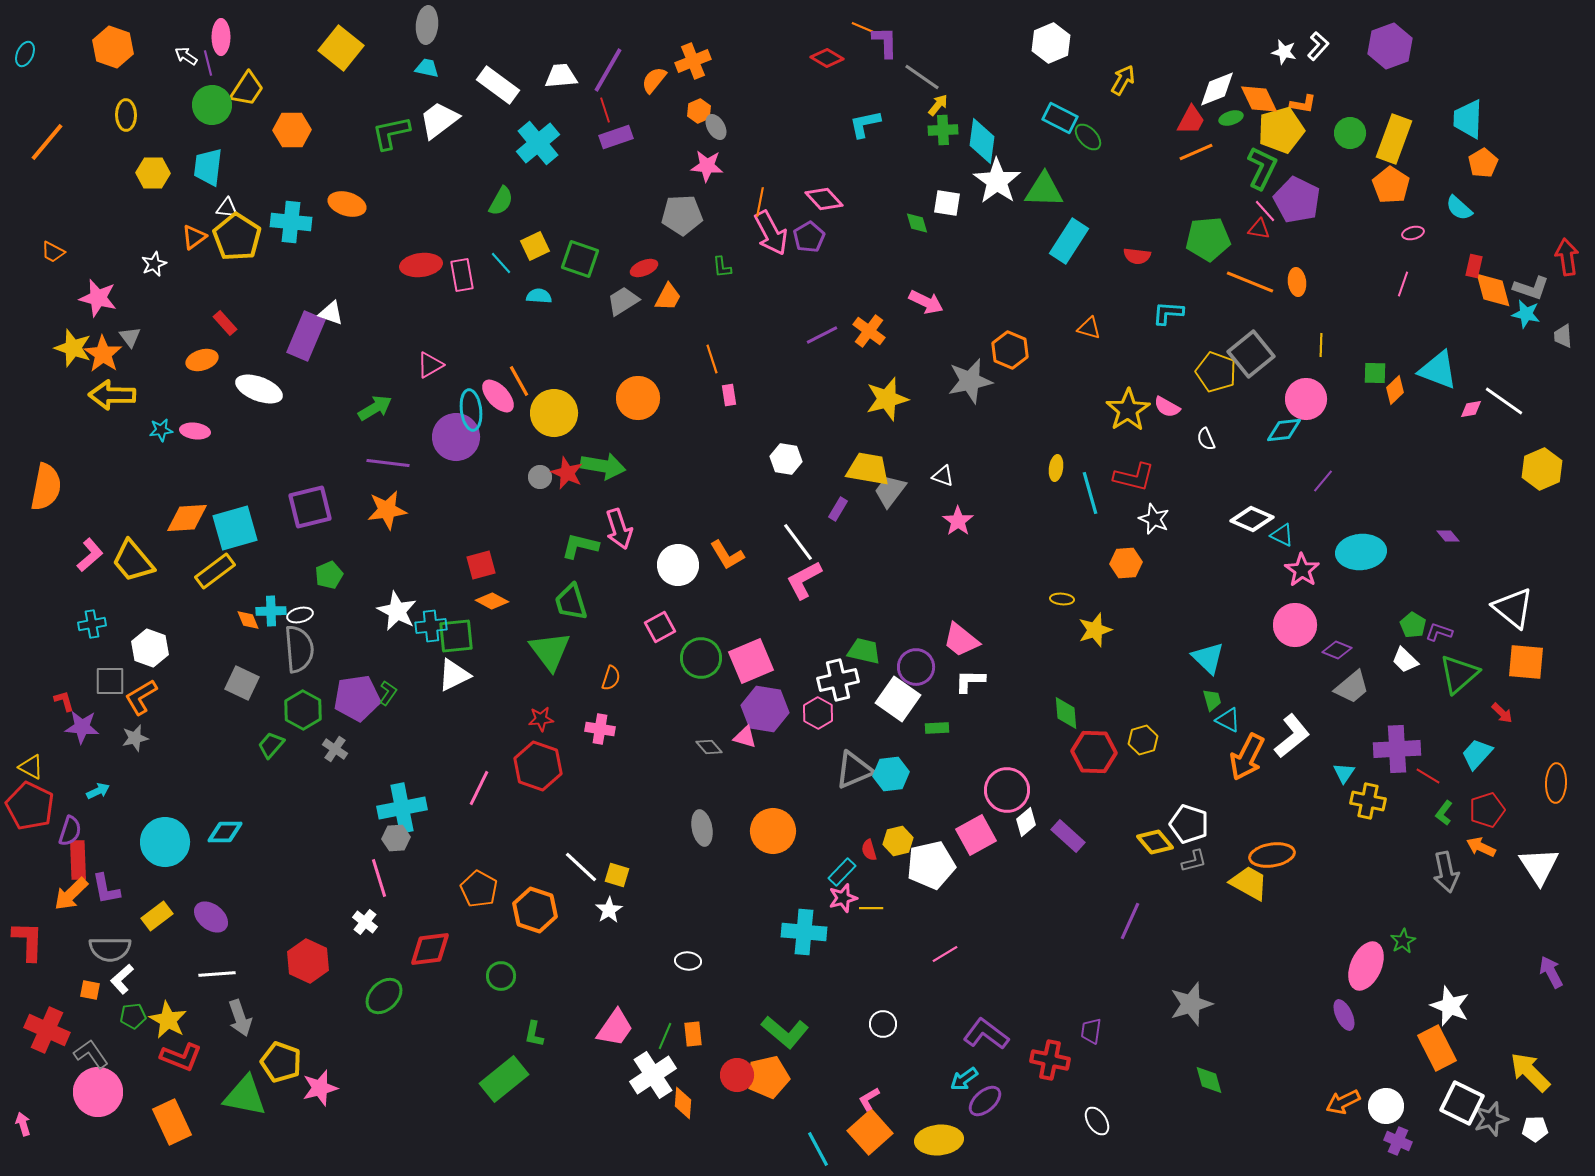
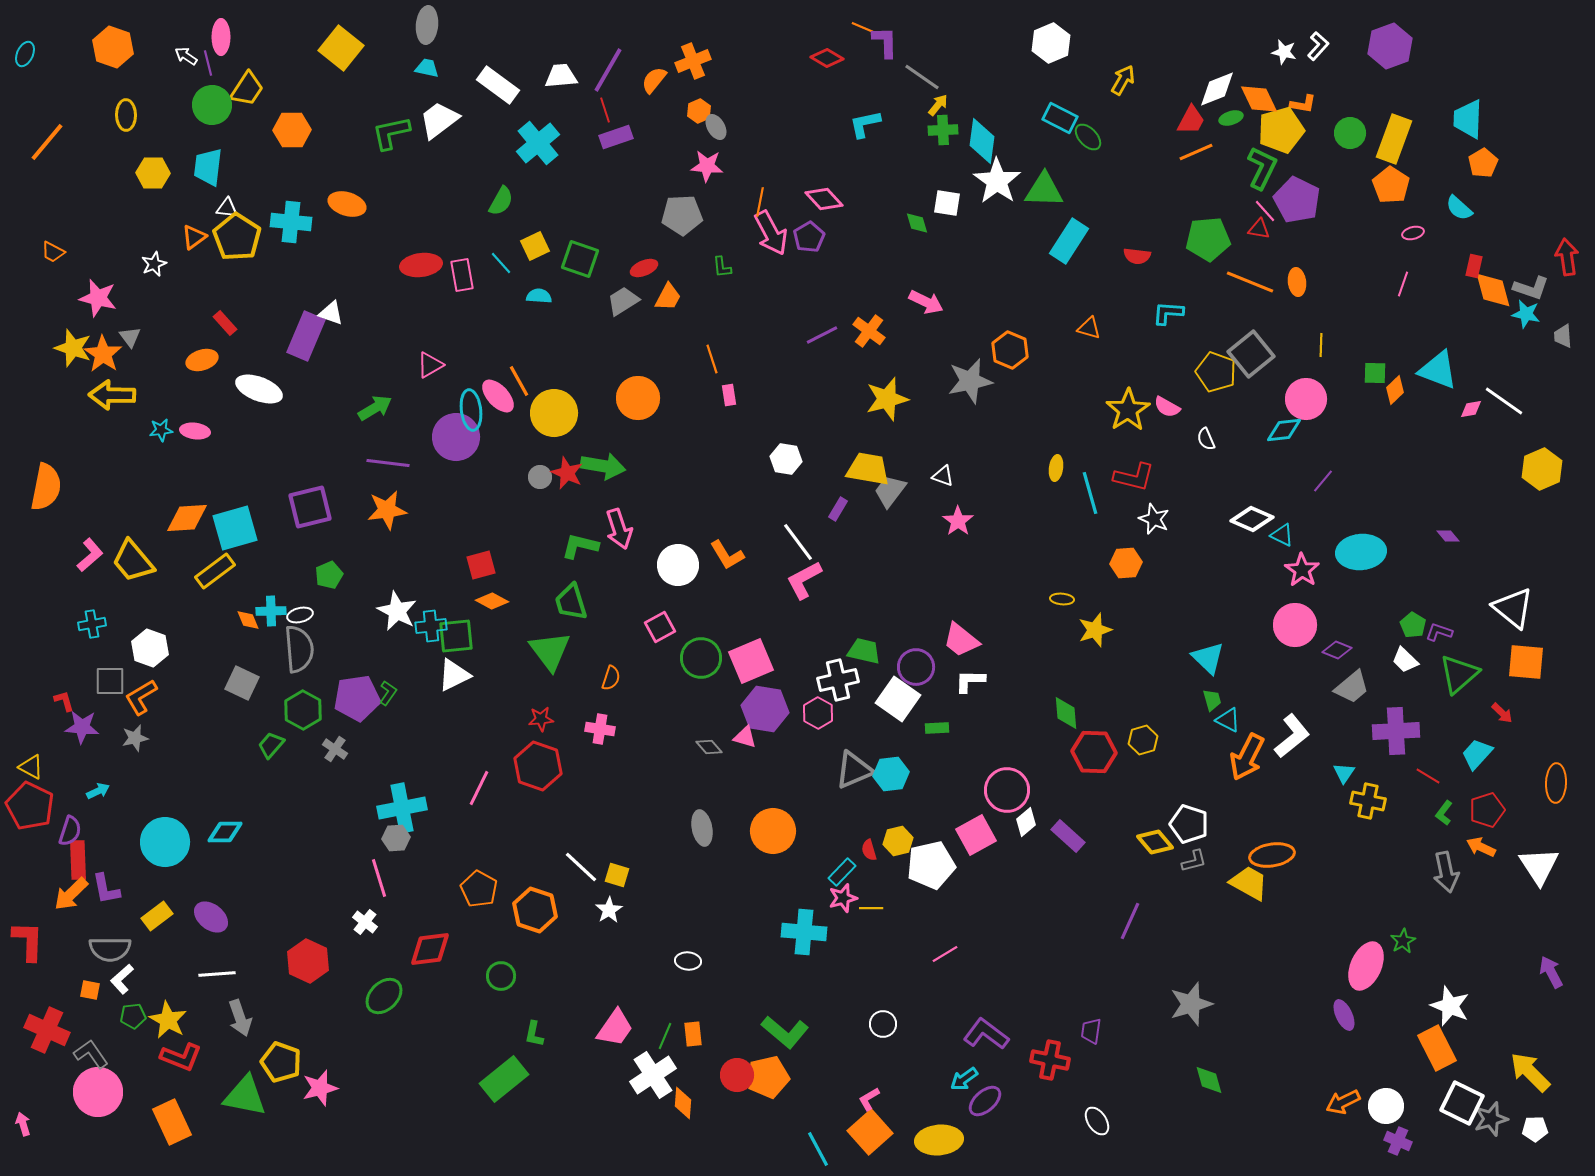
purple cross at (1397, 749): moved 1 px left, 18 px up
